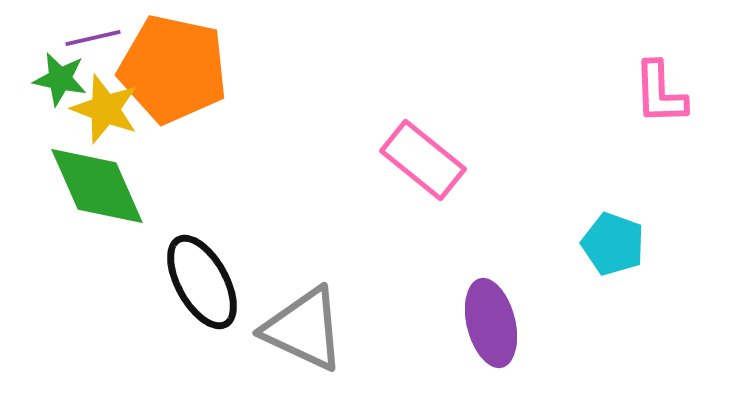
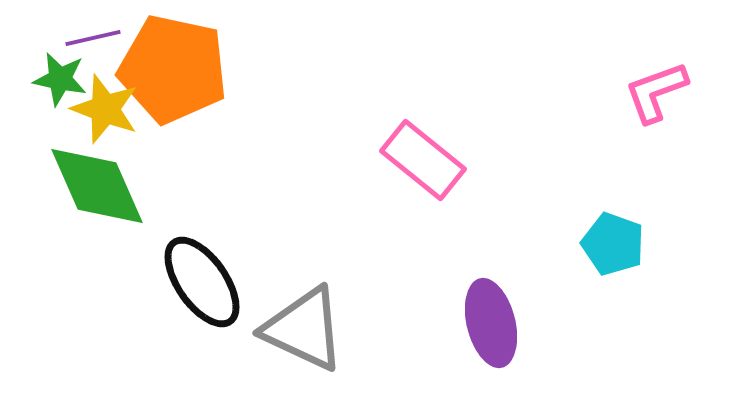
pink L-shape: moved 4 px left, 1 px up; rotated 72 degrees clockwise
black ellipse: rotated 6 degrees counterclockwise
